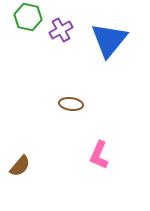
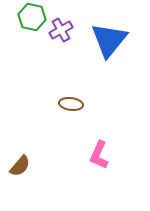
green hexagon: moved 4 px right
